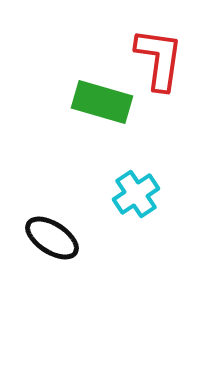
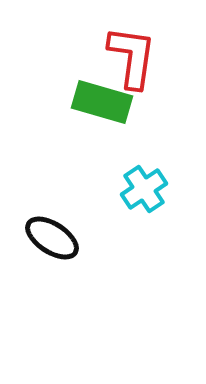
red L-shape: moved 27 px left, 2 px up
cyan cross: moved 8 px right, 5 px up
